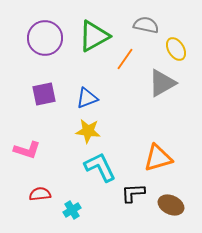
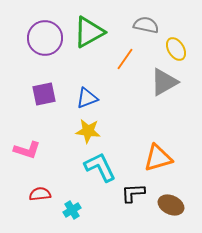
green triangle: moved 5 px left, 4 px up
gray triangle: moved 2 px right, 1 px up
